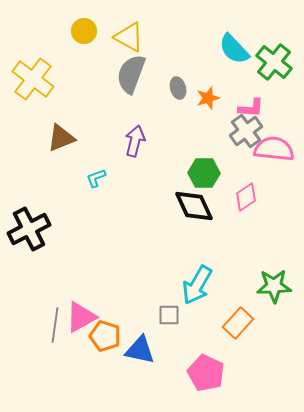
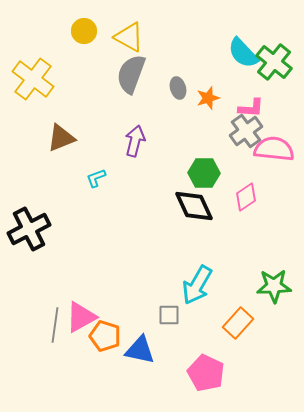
cyan semicircle: moved 9 px right, 4 px down
